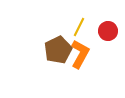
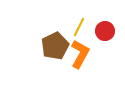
red circle: moved 3 px left
brown pentagon: moved 3 px left, 4 px up
